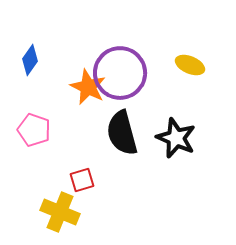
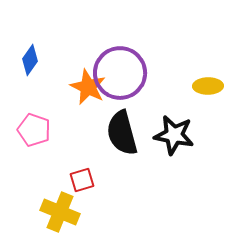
yellow ellipse: moved 18 px right, 21 px down; rotated 24 degrees counterclockwise
black star: moved 2 px left, 3 px up; rotated 12 degrees counterclockwise
